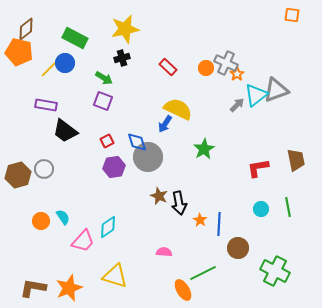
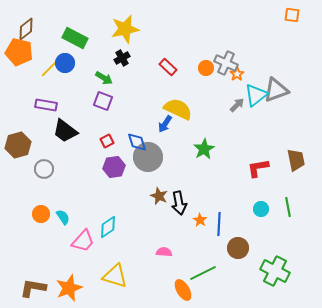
black cross at (122, 58): rotated 14 degrees counterclockwise
brown hexagon at (18, 175): moved 30 px up
orange circle at (41, 221): moved 7 px up
